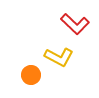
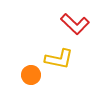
yellow L-shape: moved 2 px down; rotated 16 degrees counterclockwise
